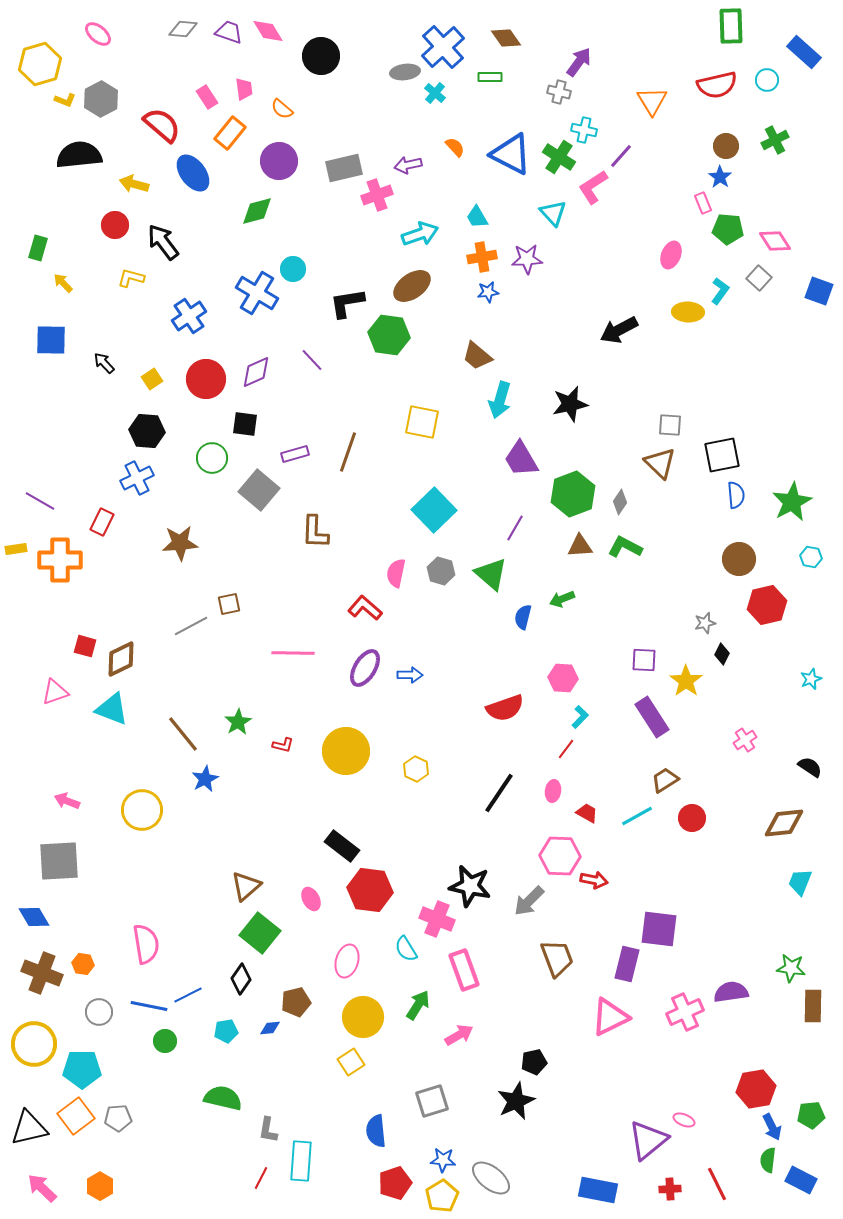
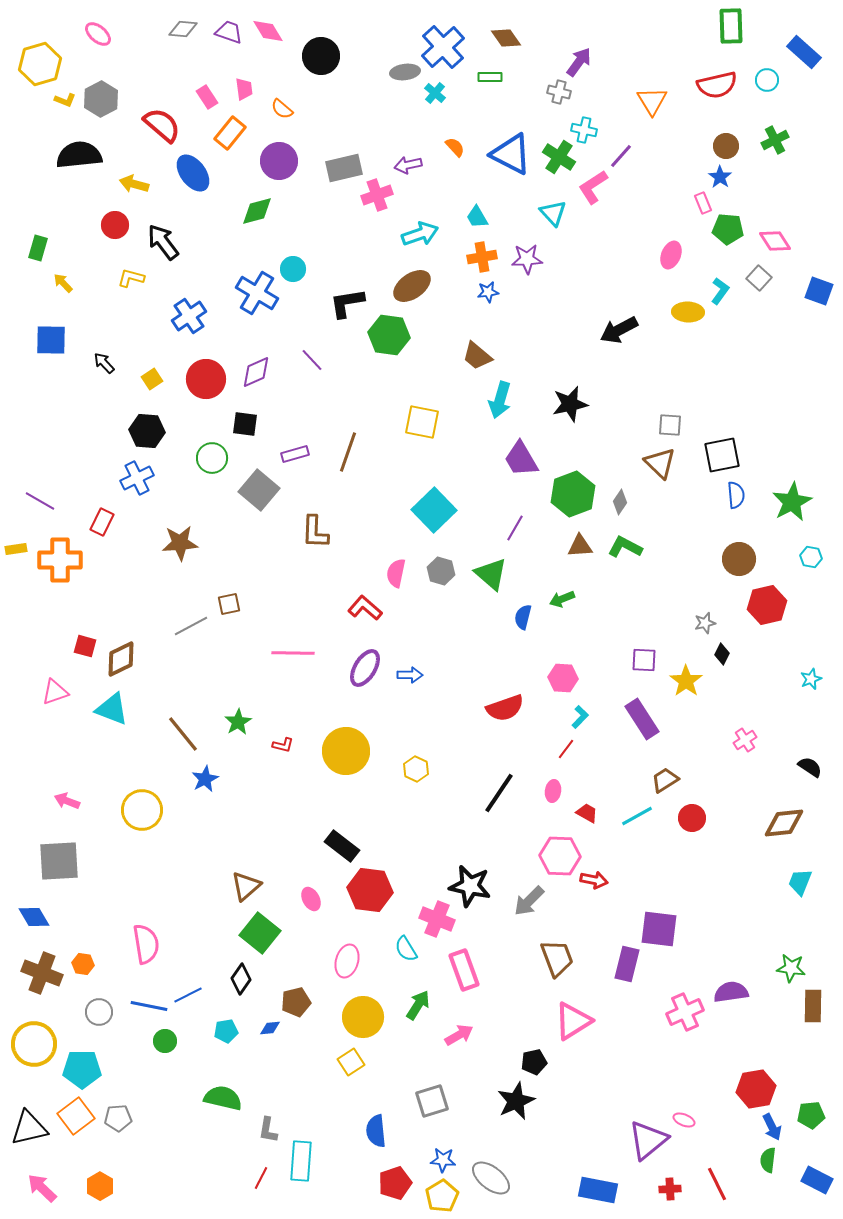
purple rectangle at (652, 717): moved 10 px left, 2 px down
pink triangle at (610, 1017): moved 37 px left, 4 px down; rotated 6 degrees counterclockwise
blue rectangle at (801, 1180): moved 16 px right
